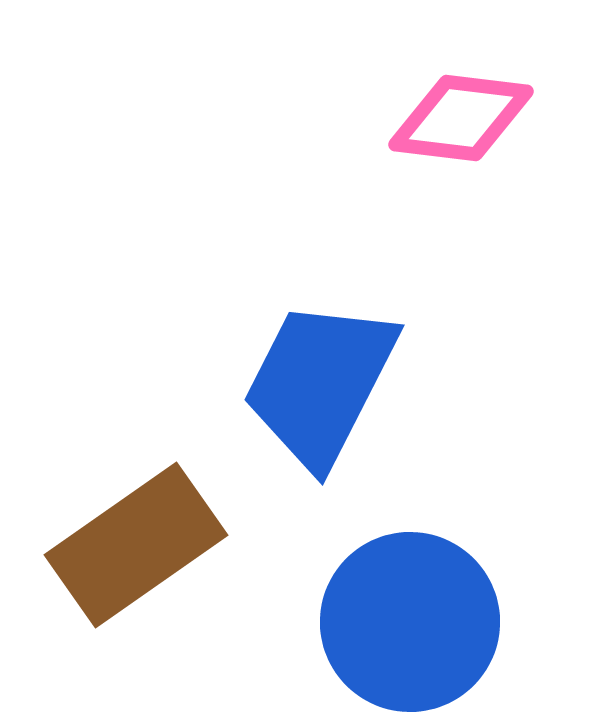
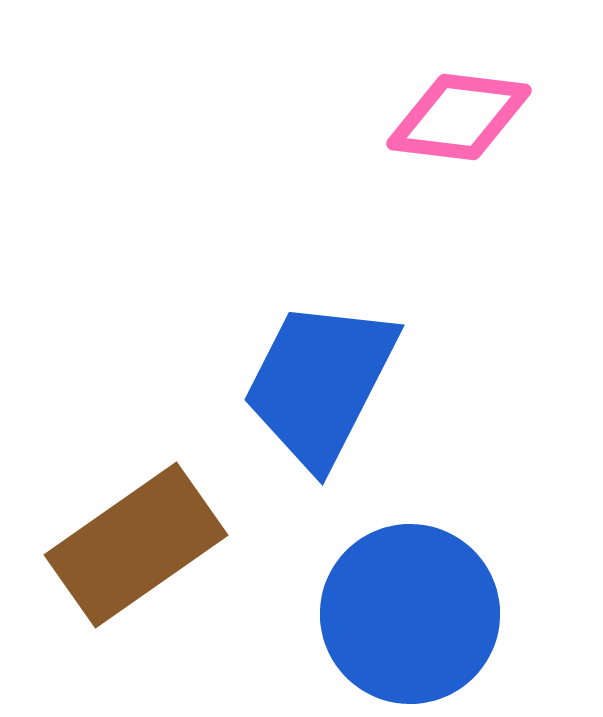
pink diamond: moved 2 px left, 1 px up
blue circle: moved 8 px up
